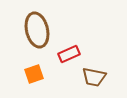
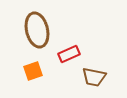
orange square: moved 1 px left, 3 px up
